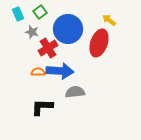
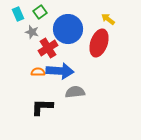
yellow arrow: moved 1 px left, 1 px up
